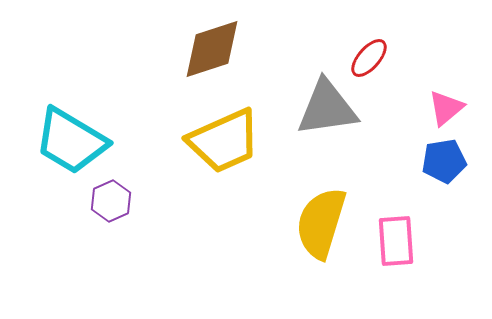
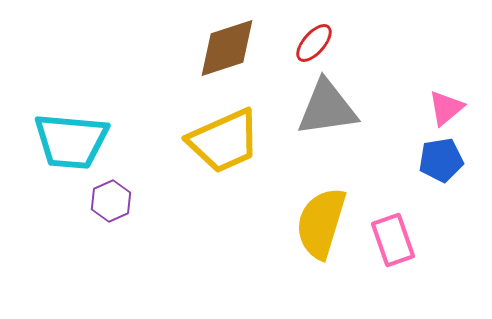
brown diamond: moved 15 px right, 1 px up
red ellipse: moved 55 px left, 15 px up
cyan trapezoid: rotated 26 degrees counterclockwise
blue pentagon: moved 3 px left, 1 px up
pink rectangle: moved 3 px left, 1 px up; rotated 15 degrees counterclockwise
